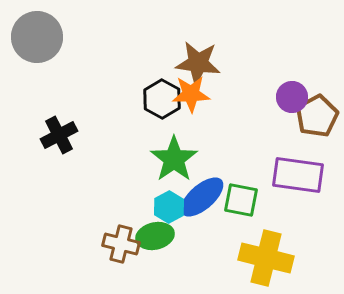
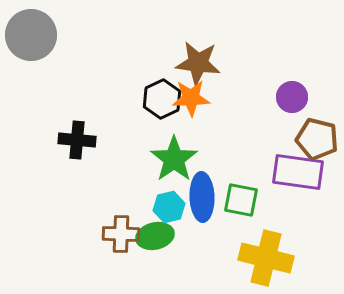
gray circle: moved 6 px left, 2 px up
orange star: moved 4 px down
black hexagon: rotated 6 degrees clockwise
brown pentagon: moved 23 px down; rotated 30 degrees counterclockwise
black cross: moved 18 px right, 5 px down; rotated 33 degrees clockwise
purple rectangle: moved 3 px up
blue ellipse: rotated 51 degrees counterclockwise
cyan hexagon: rotated 16 degrees clockwise
brown cross: moved 10 px up; rotated 12 degrees counterclockwise
